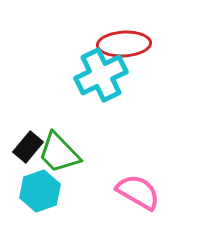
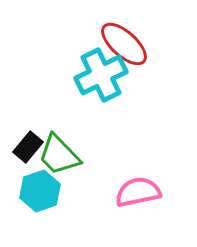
red ellipse: rotated 45 degrees clockwise
green trapezoid: moved 2 px down
pink semicircle: rotated 42 degrees counterclockwise
